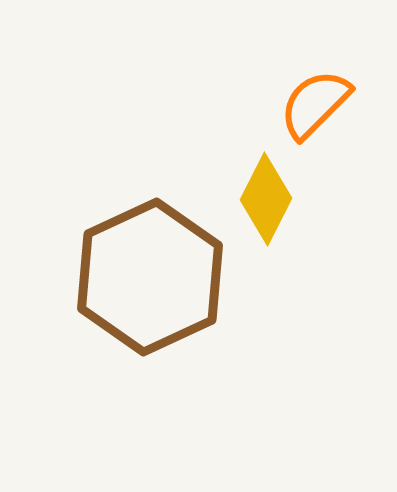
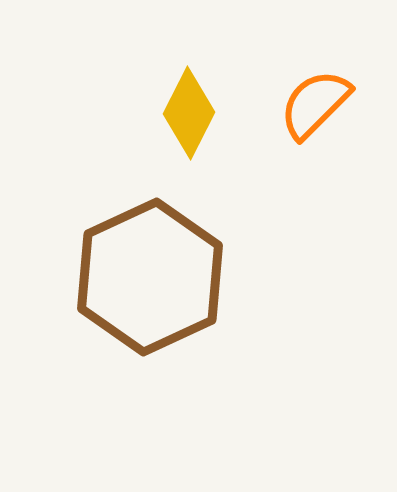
yellow diamond: moved 77 px left, 86 px up
